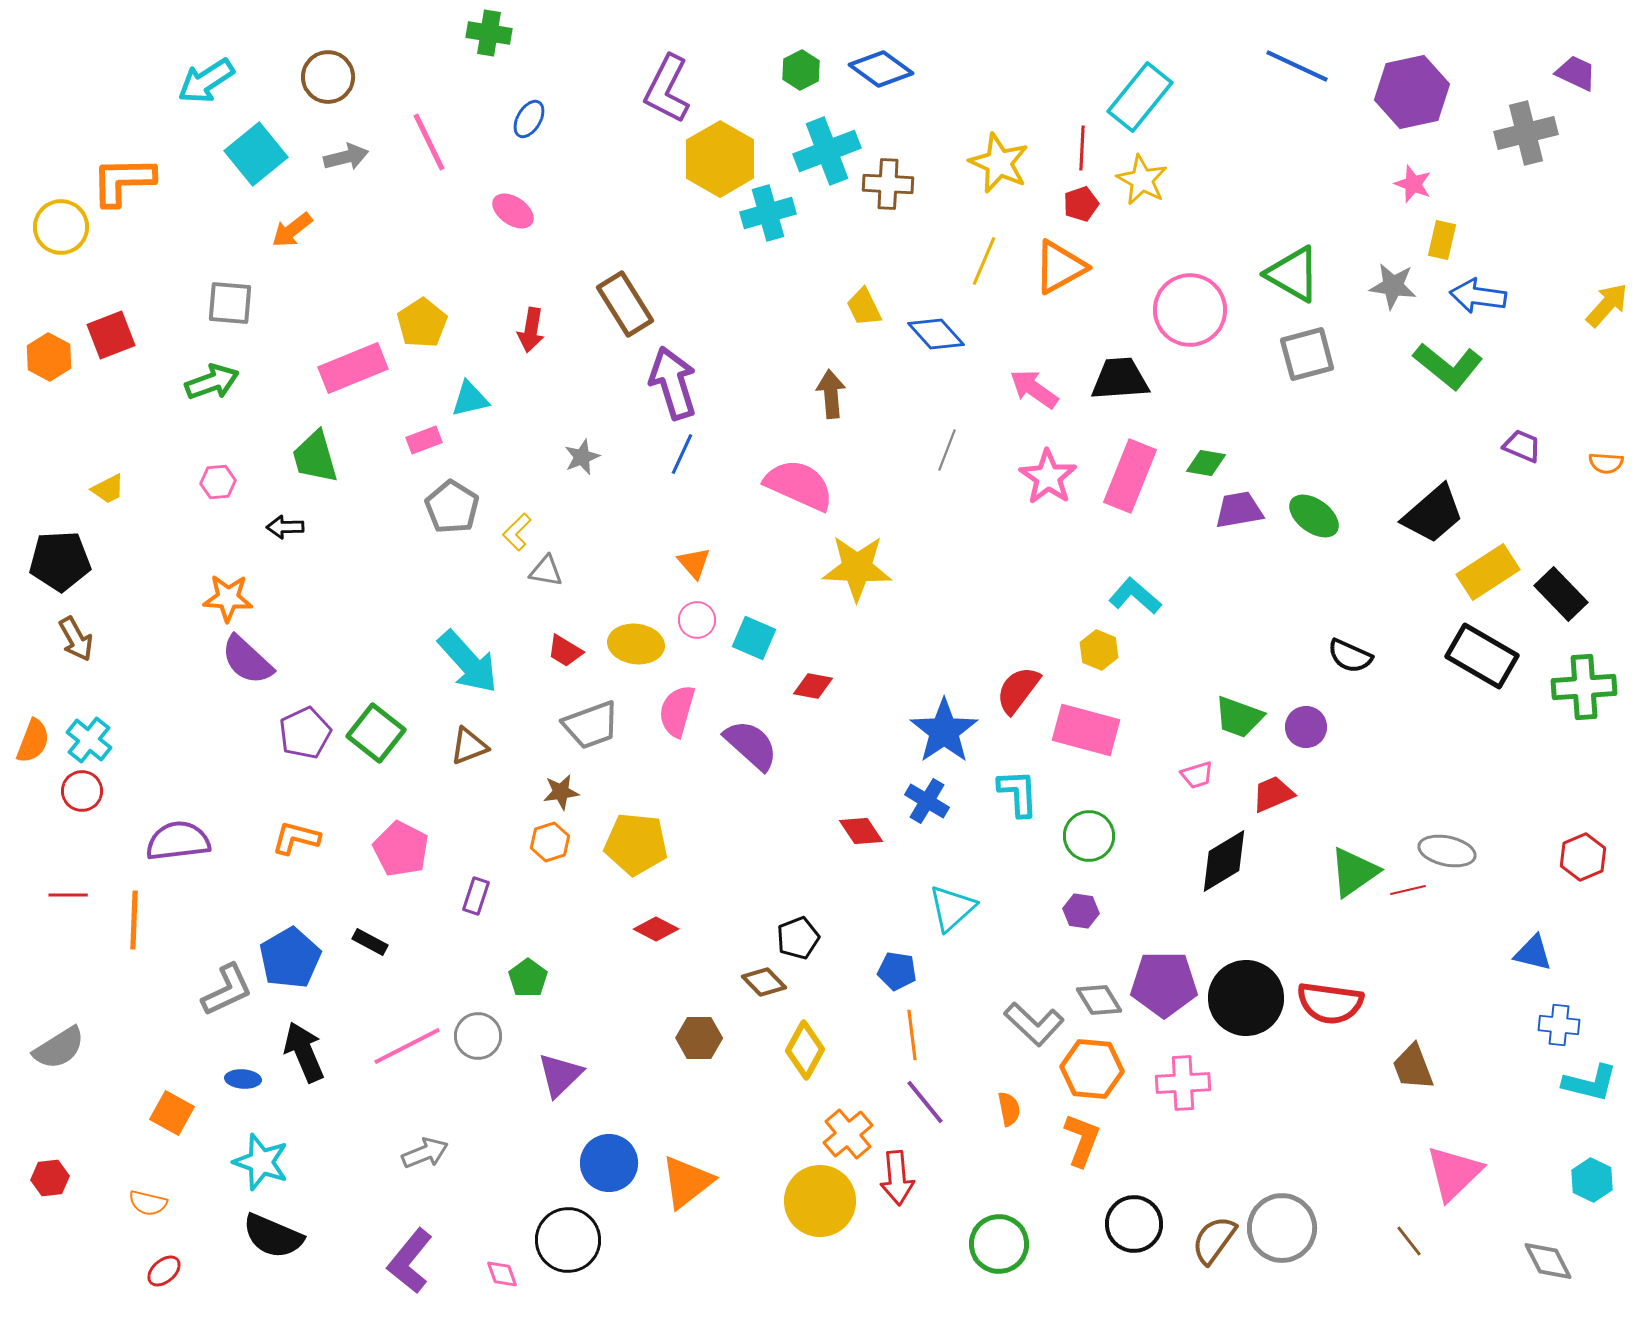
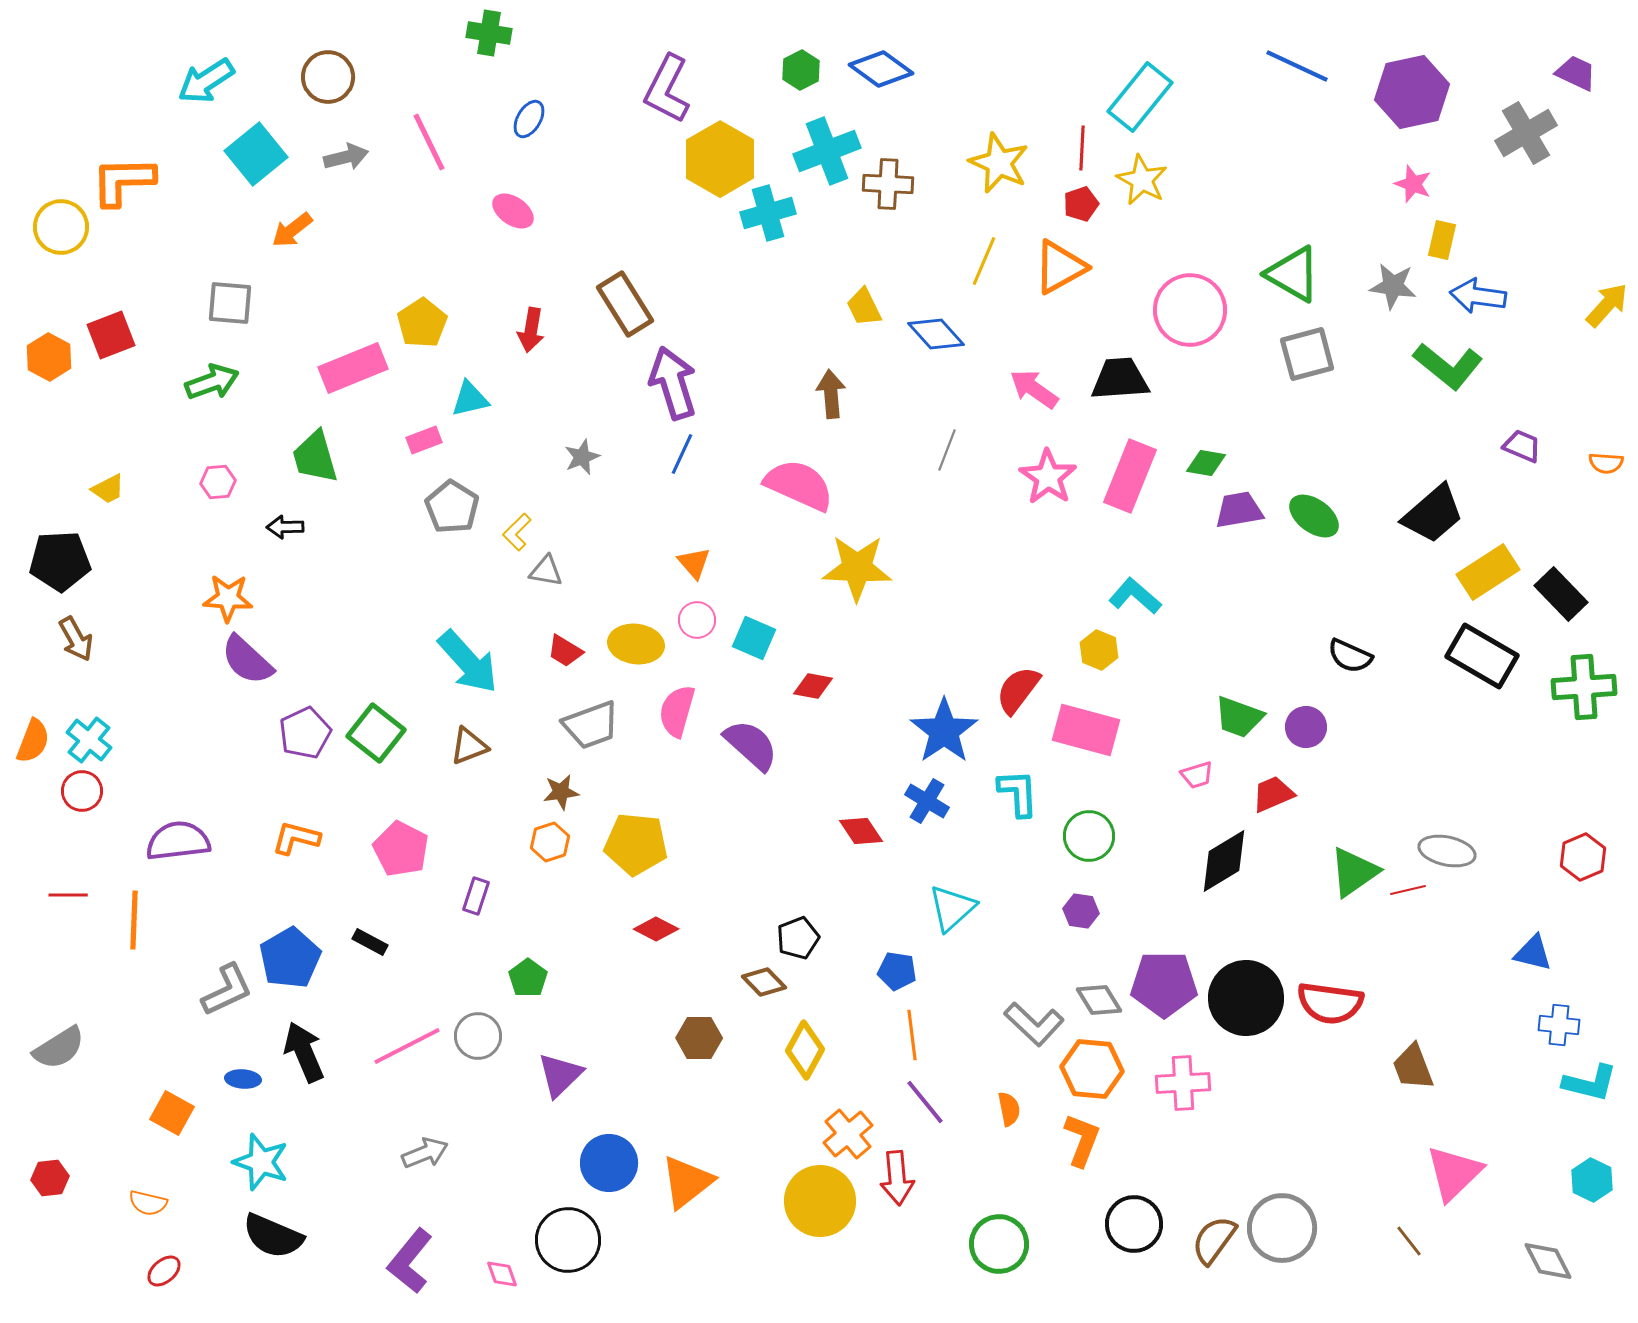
gray cross at (1526, 133): rotated 16 degrees counterclockwise
